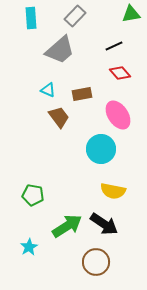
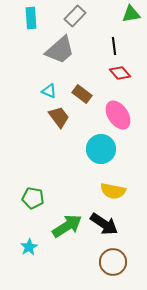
black line: rotated 72 degrees counterclockwise
cyan triangle: moved 1 px right, 1 px down
brown rectangle: rotated 48 degrees clockwise
green pentagon: moved 3 px down
brown circle: moved 17 px right
